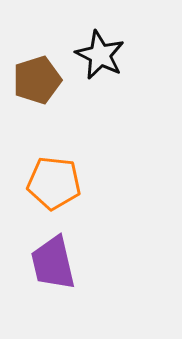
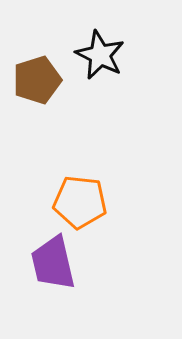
orange pentagon: moved 26 px right, 19 px down
